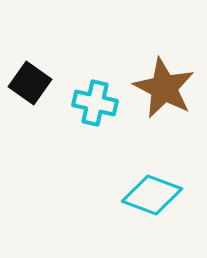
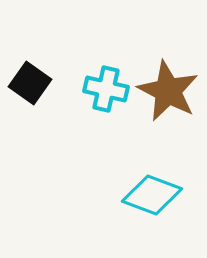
brown star: moved 4 px right, 3 px down
cyan cross: moved 11 px right, 14 px up
